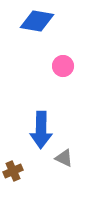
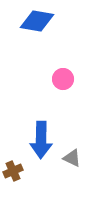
pink circle: moved 13 px down
blue arrow: moved 10 px down
gray triangle: moved 8 px right
